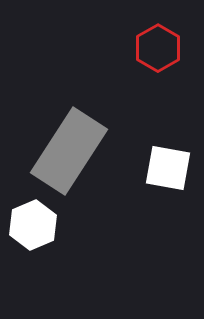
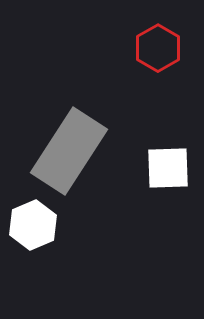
white square: rotated 12 degrees counterclockwise
